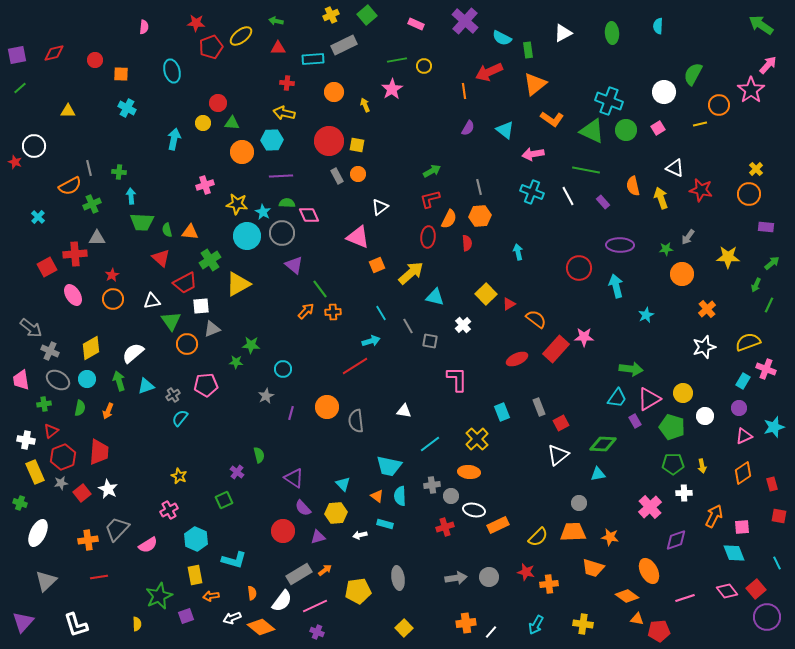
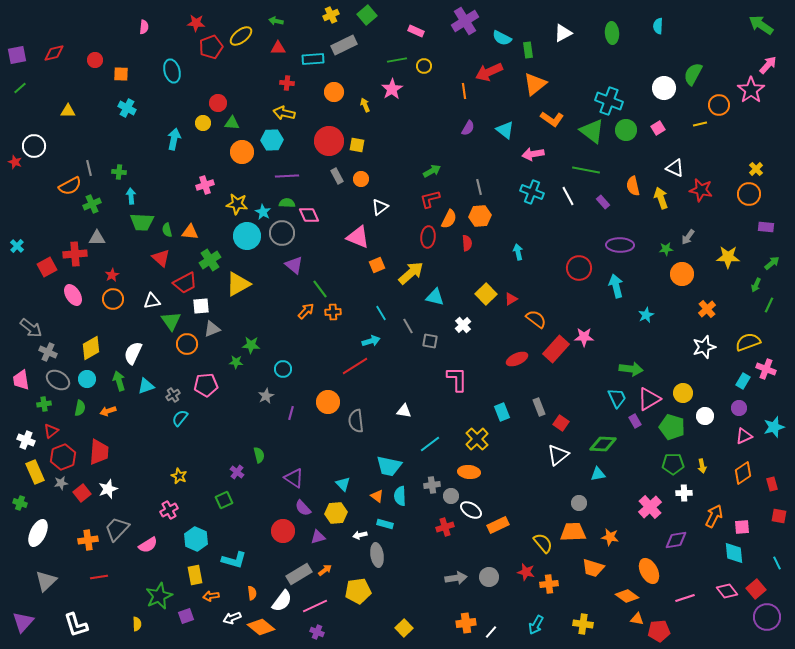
purple cross at (465, 21): rotated 16 degrees clockwise
pink rectangle at (416, 24): moved 7 px down
white circle at (664, 92): moved 4 px up
green triangle at (592, 131): rotated 12 degrees clockwise
orange circle at (358, 174): moved 3 px right, 5 px down
purple line at (281, 176): moved 6 px right
cyan cross at (38, 217): moved 21 px left, 29 px down
red triangle at (509, 304): moved 2 px right, 5 px up
gray cross at (50, 351): moved 2 px left, 1 px down
white semicircle at (133, 353): rotated 25 degrees counterclockwise
cyan trapezoid at (617, 398): rotated 60 degrees counterclockwise
orange circle at (327, 407): moved 1 px right, 5 px up
orange arrow at (108, 411): rotated 49 degrees clockwise
red square at (561, 423): rotated 28 degrees counterclockwise
white cross at (26, 440): rotated 12 degrees clockwise
white star at (108, 489): rotated 24 degrees clockwise
white ellipse at (474, 510): moved 3 px left; rotated 20 degrees clockwise
yellow semicircle at (538, 537): moved 5 px right, 6 px down; rotated 85 degrees counterclockwise
purple diamond at (676, 540): rotated 10 degrees clockwise
cyan diamond at (734, 553): rotated 15 degrees clockwise
gray ellipse at (398, 578): moved 21 px left, 23 px up
